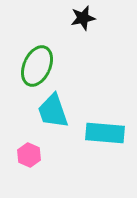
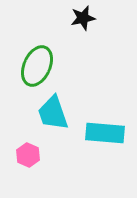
cyan trapezoid: moved 2 px down
pink hexagon: moved 1 px left
